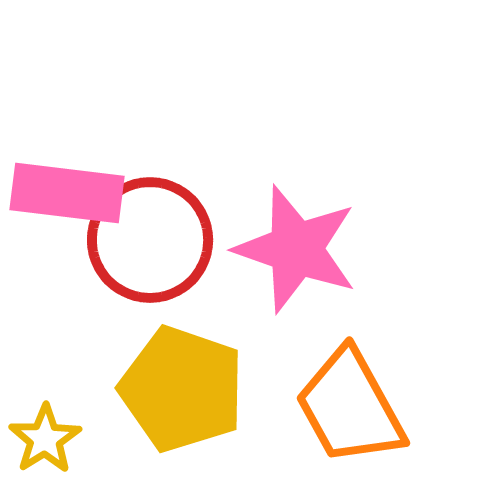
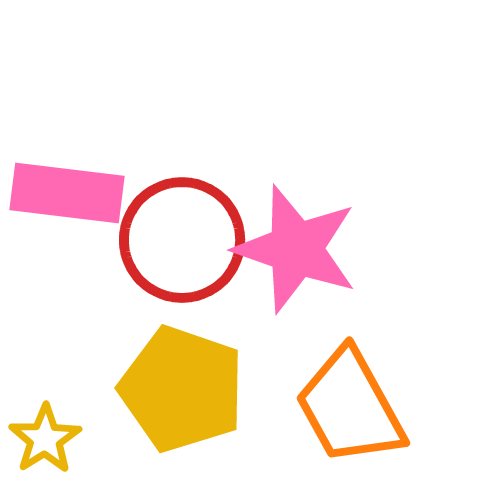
red circle: moved 32 px right
